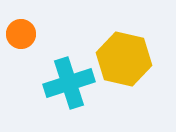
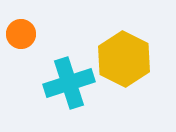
yellow hexagon: rotated 14 degrees clockwise
